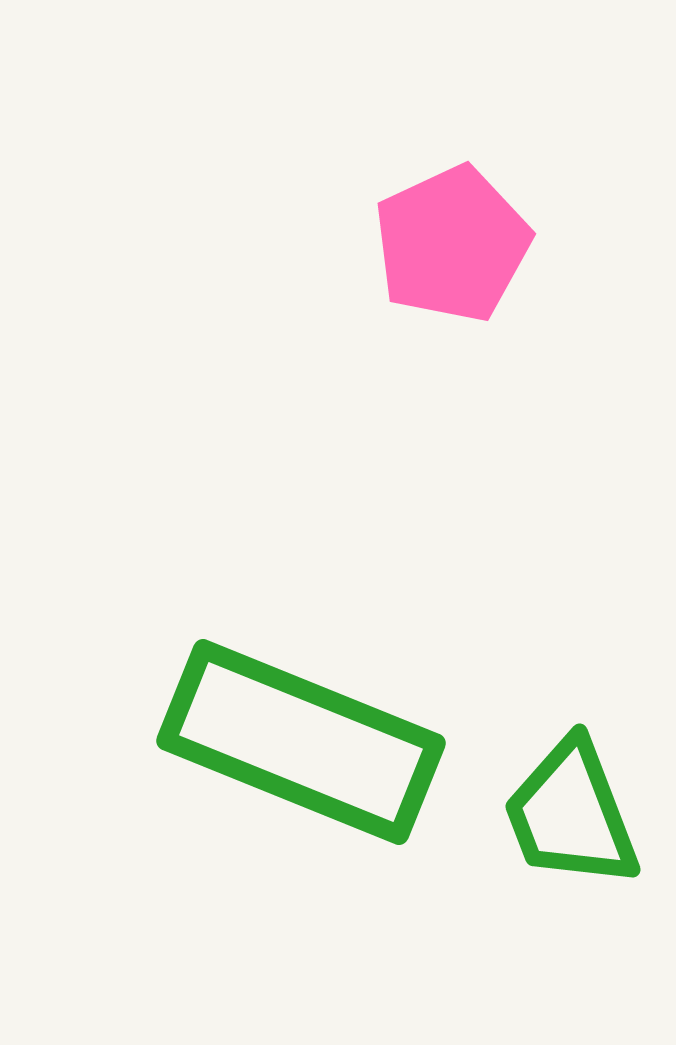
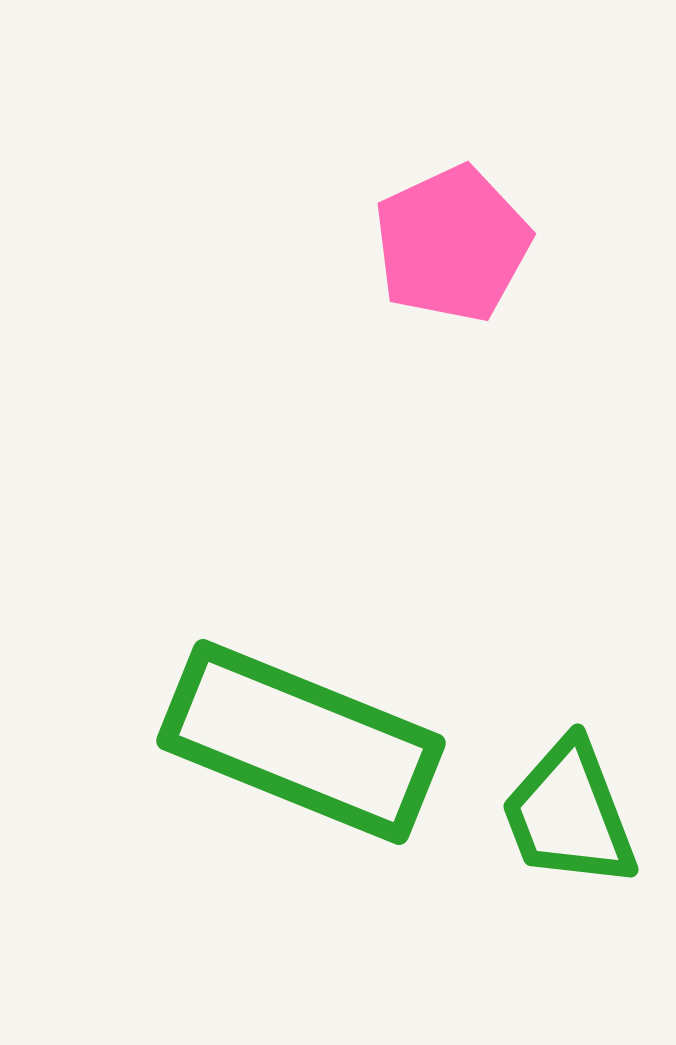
green trapezoid: moved 2 px left
